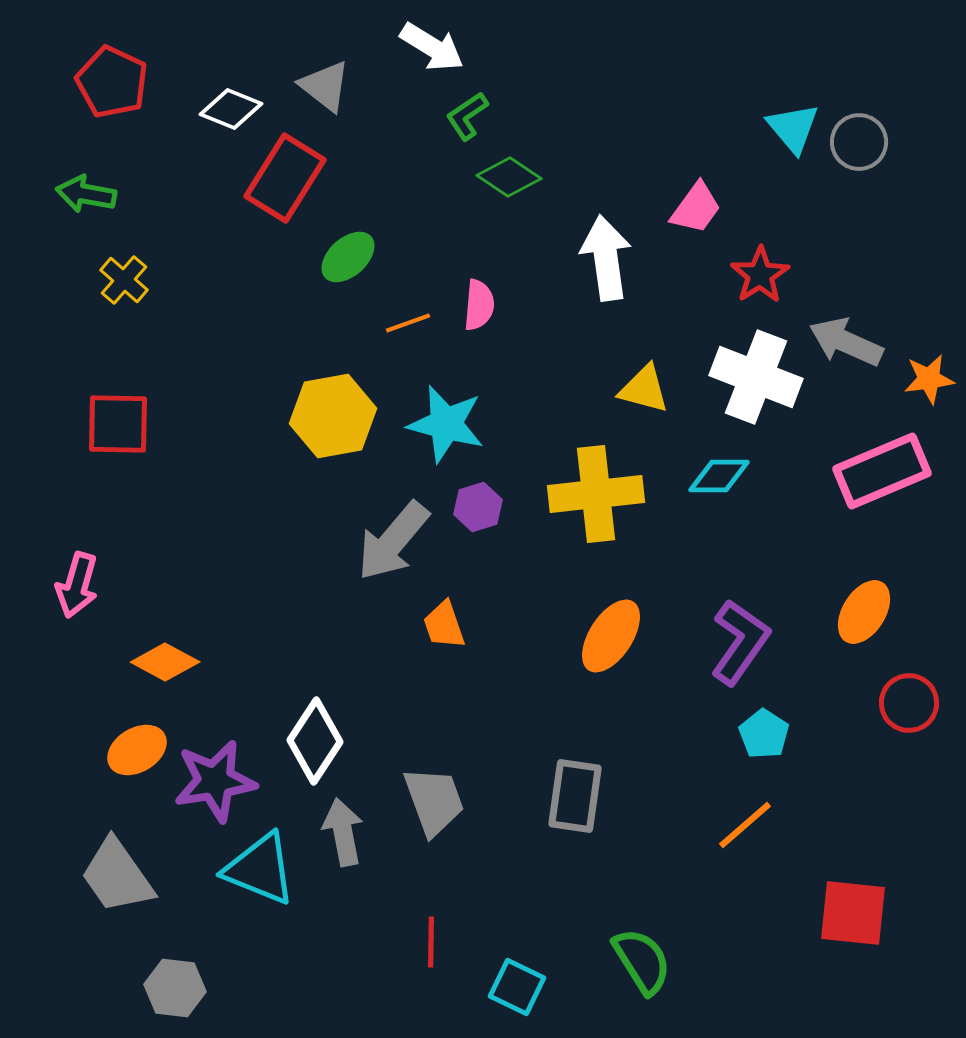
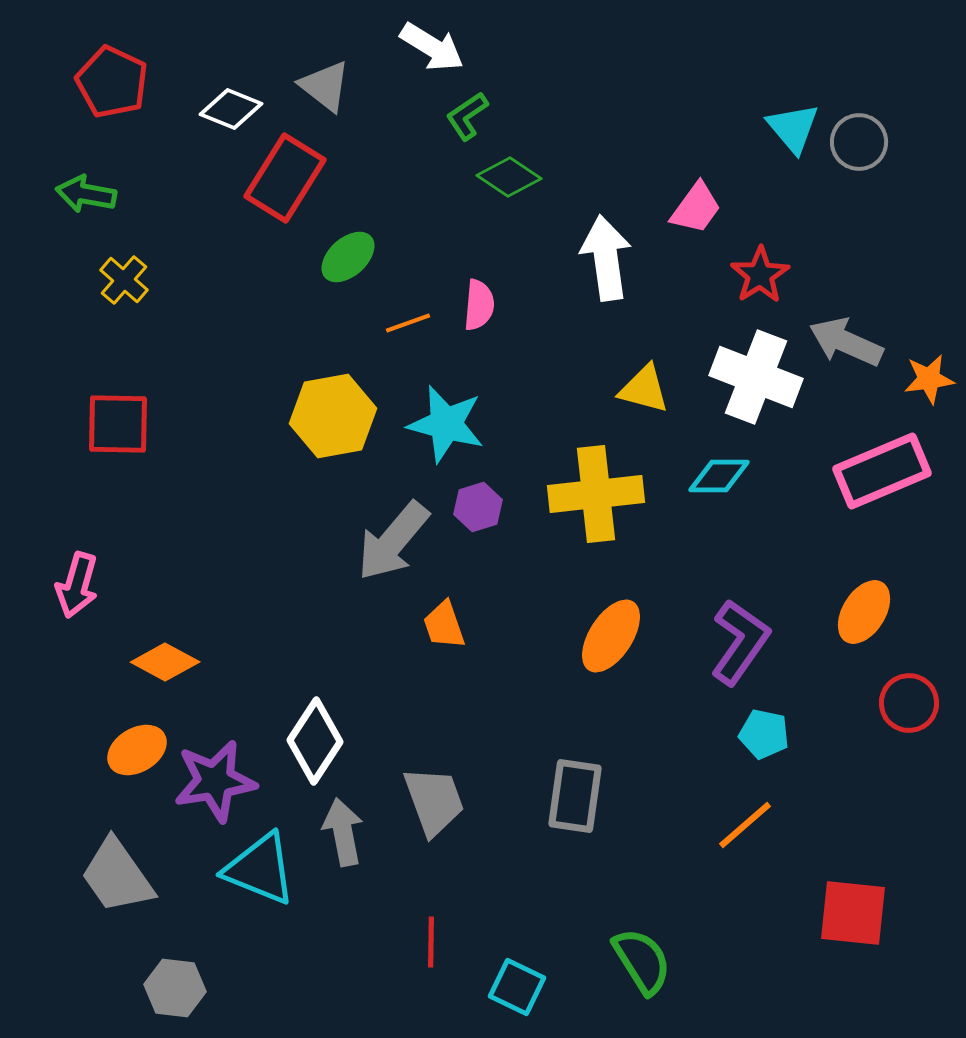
cyan pentagon at (764, 734): rotated 21 degrees counterclockwise
